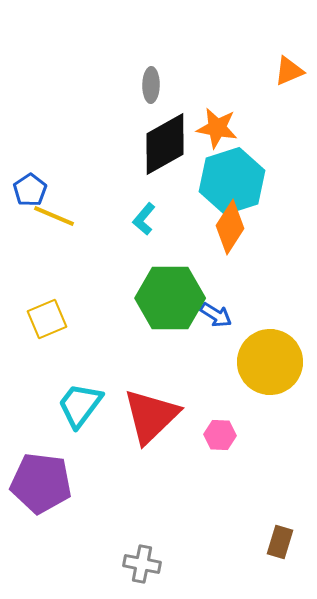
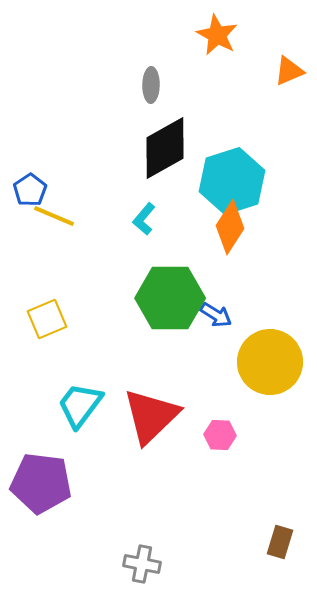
orange star: moved 93 px up; rotated 18 degrees clockwise
black diamond: moved 4 px down
